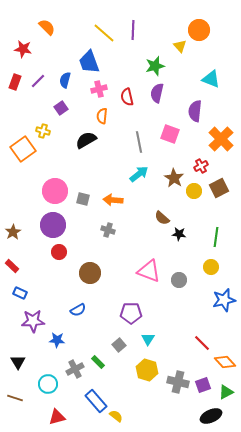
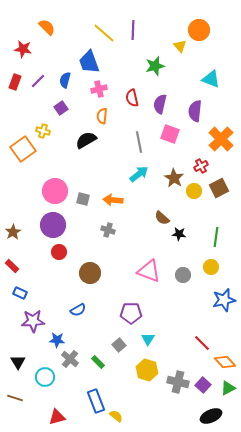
purple semicircle at (157, 93): moved 3 px right, 11 px down
red semicircle at (127, 97): moved 5 px right, 1 px down
gray circle at (179, 280): moved 4 px right, 5 px up
gray cross at (75, 369): moved 5 px left, 10 px up; rotated 24 degrees counterclockwise
cyan circle at (48, 384): moved 3 px left, 7 px up
purple square at (203, 385): rotated 28 degrees counterclockwise
green triangle at (226, 392): moved 2 px right, 4 px up
blue rectangle at (96, 401): rotated 20 degrees clockwise
